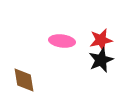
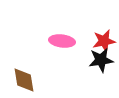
red star: moved 3 px right, 1 px down
black star: rotated 15 degrees clockwise
